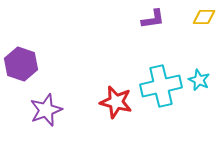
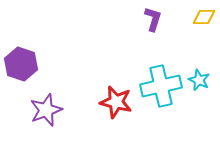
purple L-shape: rotated 65 degrees counterclockwise
